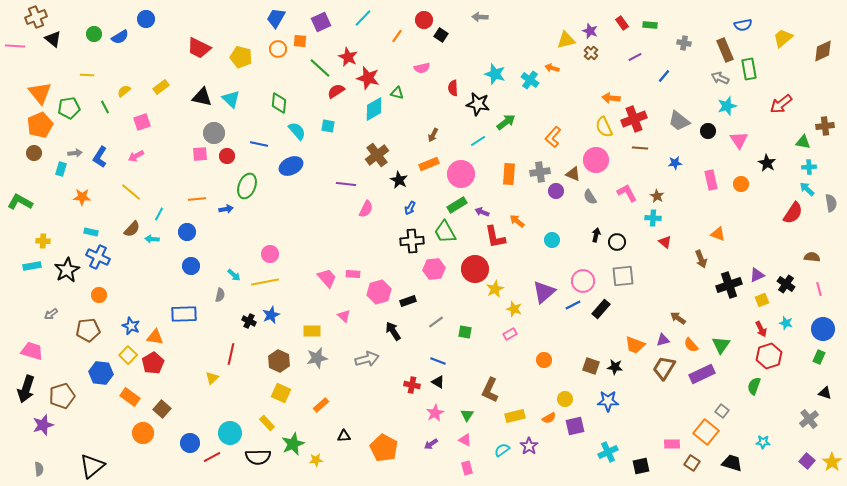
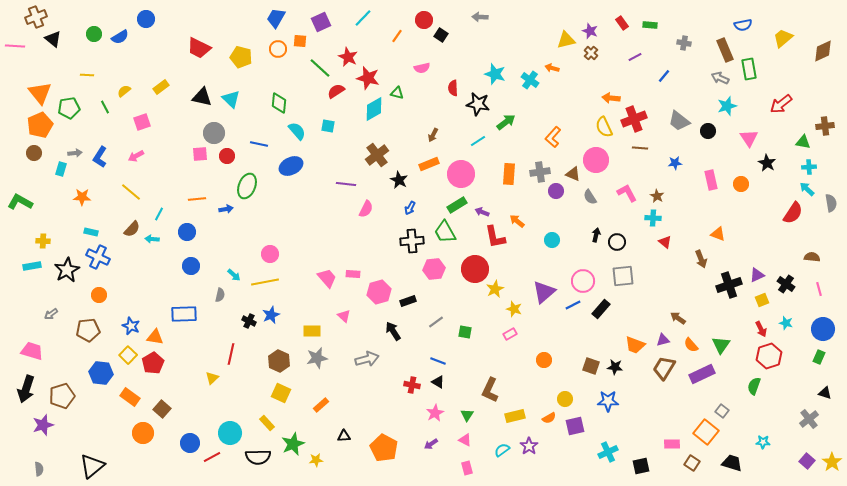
pink triangle at (739, 140): moved 10 px right, 2 px up
